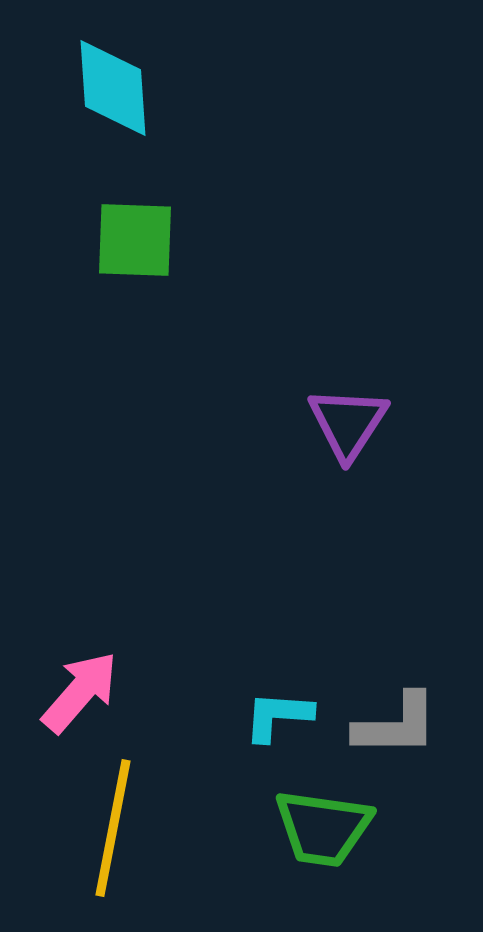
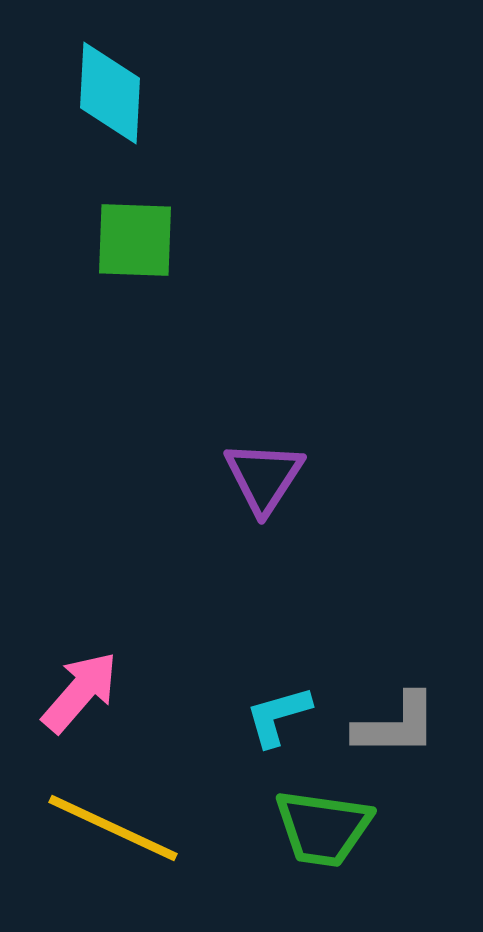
cyan diamond: moved 3 px left, 5 px down; rotated 7 degrees clockwise
purple triangle: moved 84 px left, 54 px down
cyan L-shape: rotated 20 degrees counterclockwise
yellow line: rotated 76 degrees counterclockwise
